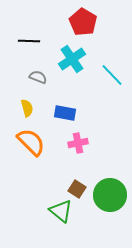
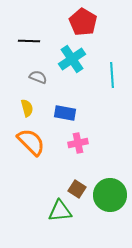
cyan line: rotated 40 degrees clockwise
green triangle: moved 1 px left; rotated 45 degrees counterclockwise
